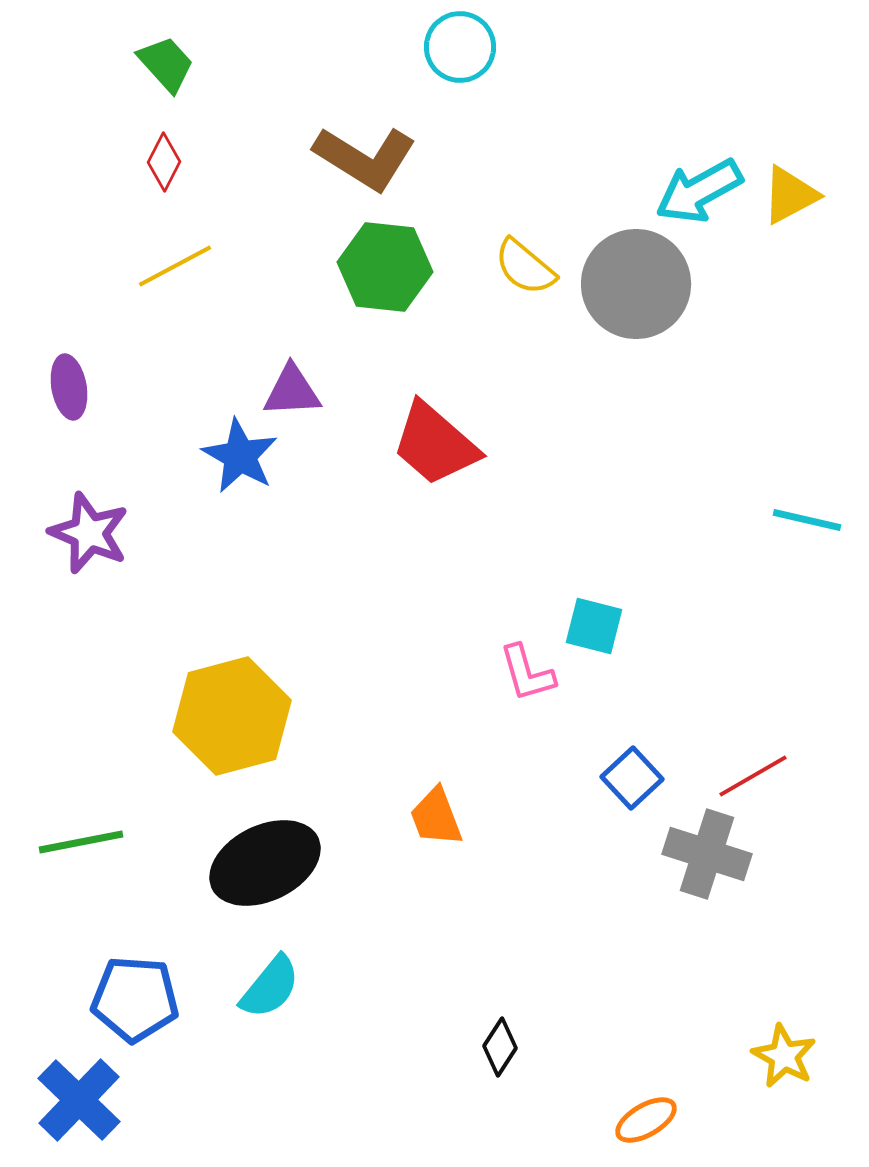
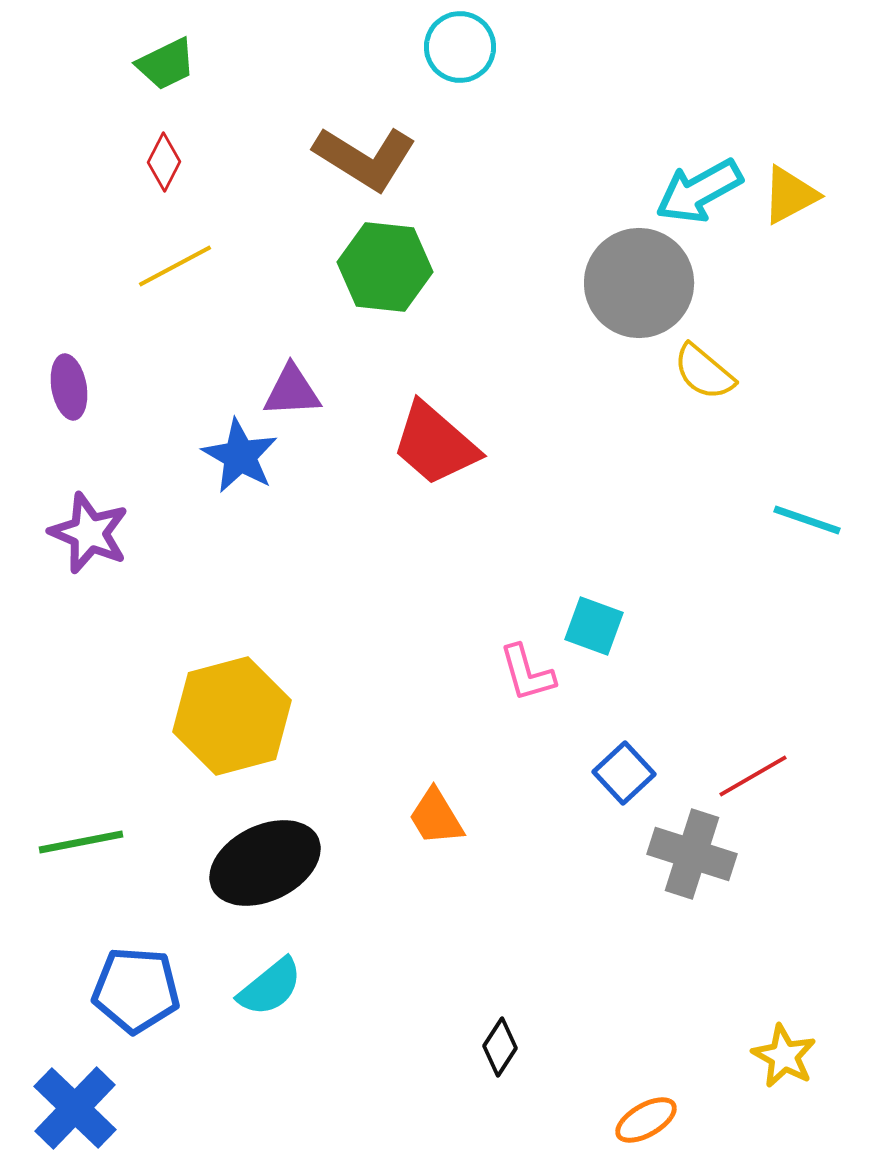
green trapezoid: rotated 106 degrees clockwise
yellow semicircle: moved 179 px right, 105 px down
gray circle: moved 3 px right, 1 px up
cyan line: rotated 6 degrees clockwise
cyan square: rotated 6 degrees clockwise
blue square: moved 8 px left, 5 px up
orange trapezoid: rotated 10 degrees counterclockwise
gray cross: moved 15 px left
cyan semicircle: rotated 12 degrees clockwise
blue pentagon: moved 1 px right, 9 px up
blue cross: moved 4 px left, 8 px down
